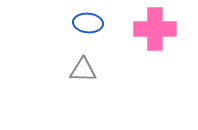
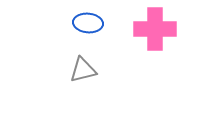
gray triangle: rotated 16 degrees counterclockwise
